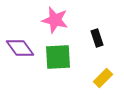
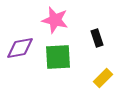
purple diamond: rotated 64 degrees counterclockwise
